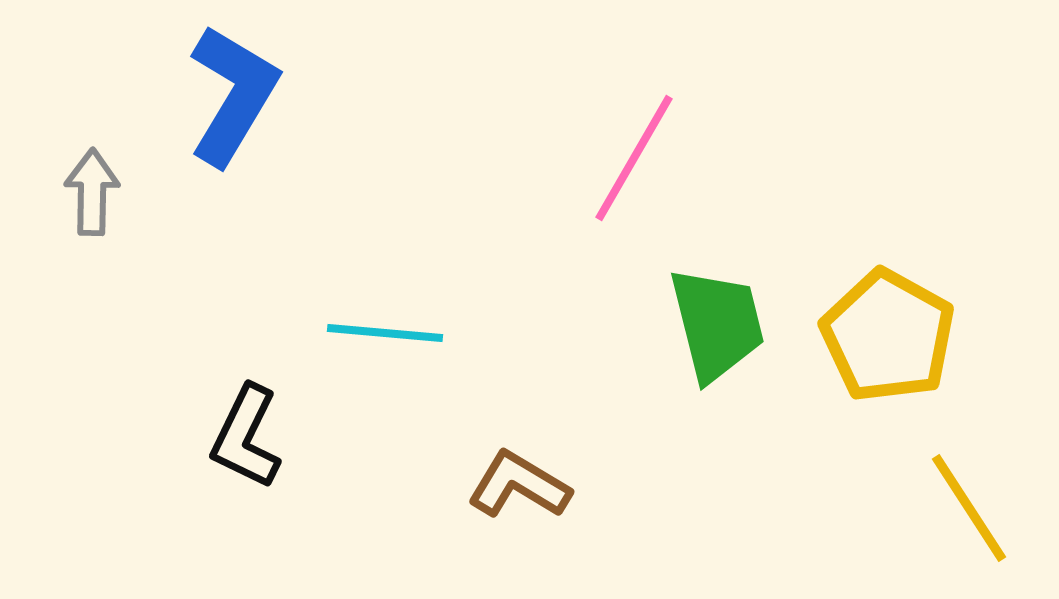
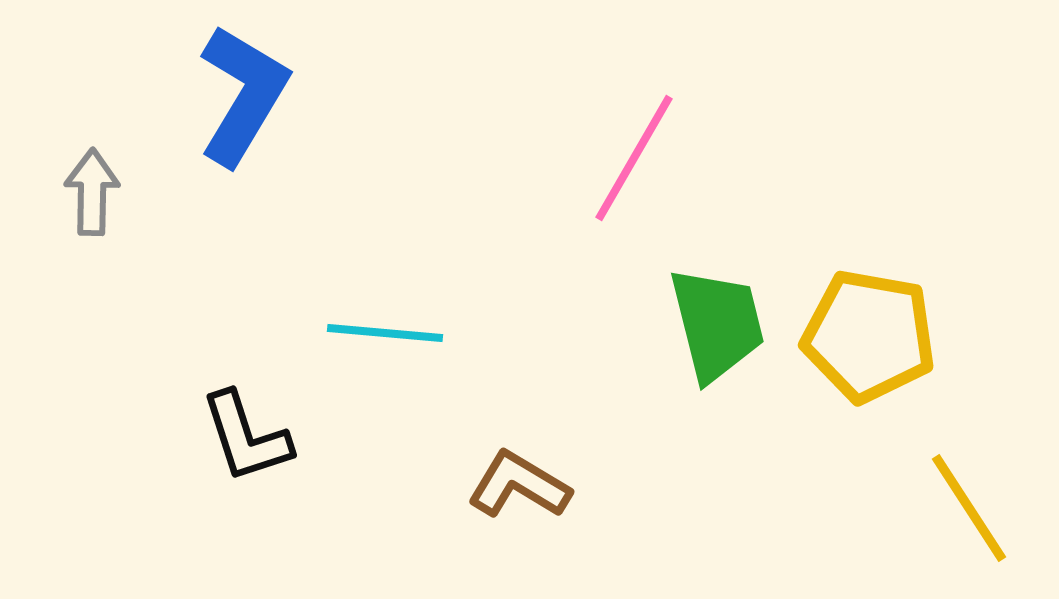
blue L-shape: moved 10 px right
yellow pentagon: moved 19 px left; rotated 19 degrees counterclockwise
black L-shape: rotated 44 degrees counterclockwise
